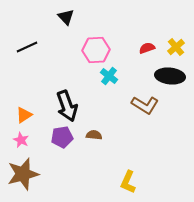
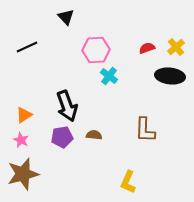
brown L-shape: moved 25 px down; rotated 60 degrees clockwise
